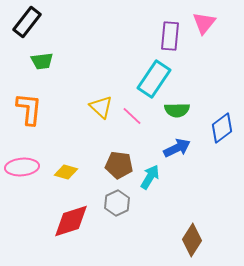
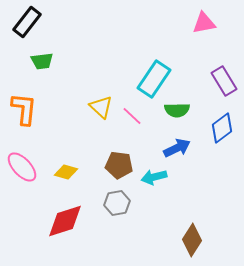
pink triangle: rotated 40 degrees clockwise
purple rectangle: moved 54 px right, 45 px down; rotated 36 degrees counterclockwise
orange L-shape: moved 5 px left
pink ellipse: rotated 52 degrees clockwise
cyan arrow: moved 4 px right; rotated 135 degrees counterclockwise
gray hexagon: rotated 15 degrees clockwise
red diamond: moved 6 px left
